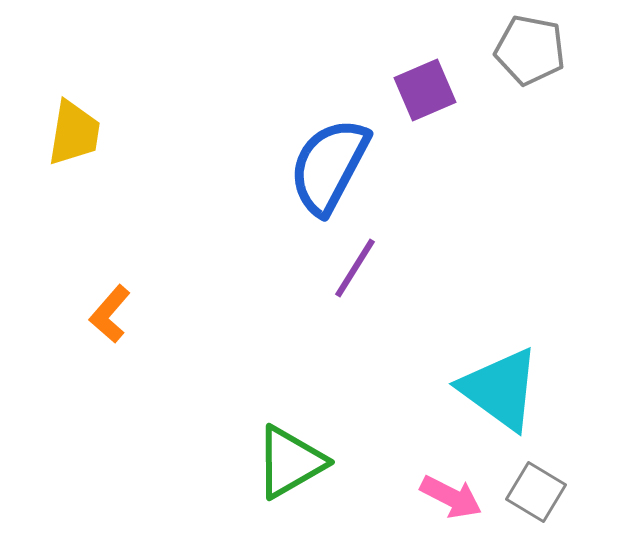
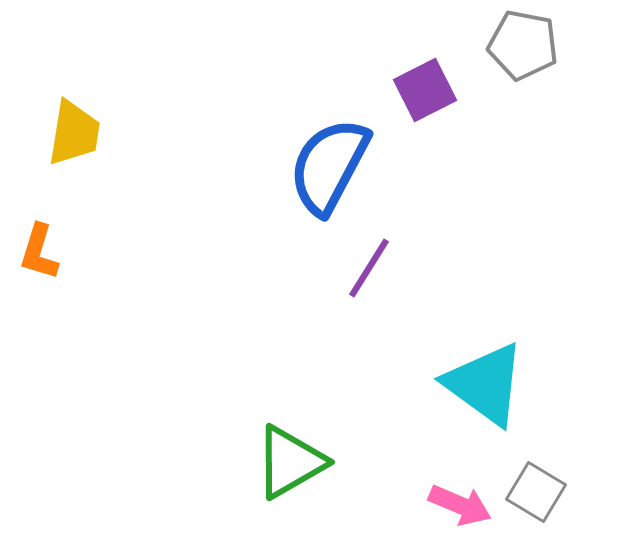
gray pentagon: moved 7 px left, 5 px up
purple square: rotated 4 degrees counterclockwise
purple line: moved 14 px right
orange L-shape: moved 71 px left, 62 px up; rotated 24 degrees counterclockwise
cyan triangle: moved 15 px left, 5 px up
pink arrow: moved 9 px right, 8 px down; rotated 4 degrees counterclockwise
